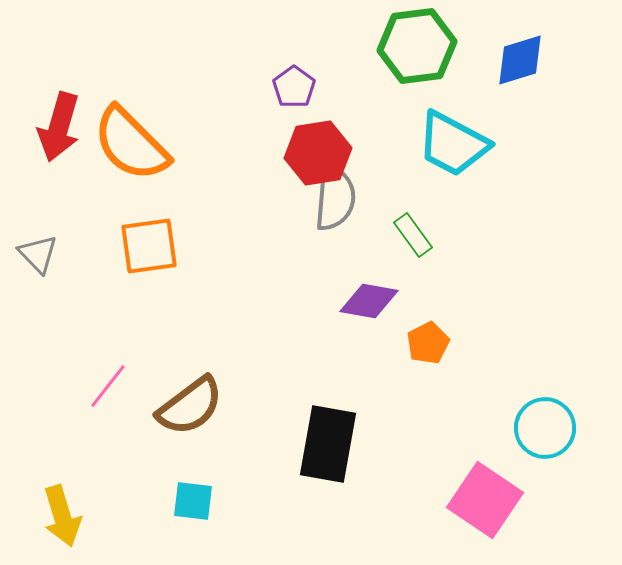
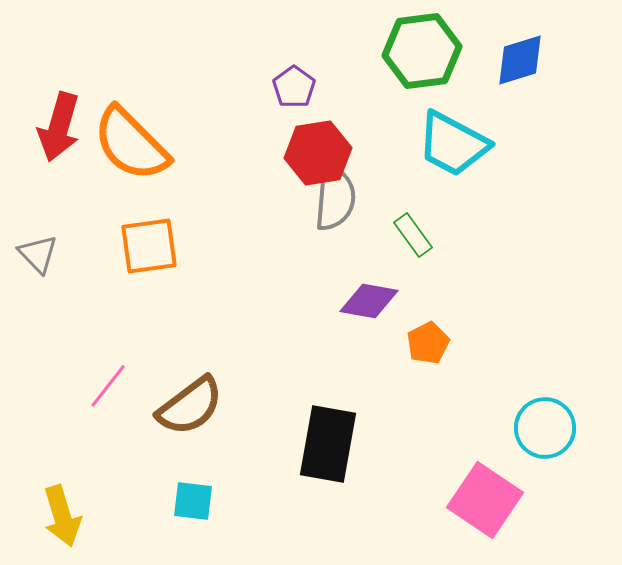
green hexagon: moved 5 px right, 5 px down
